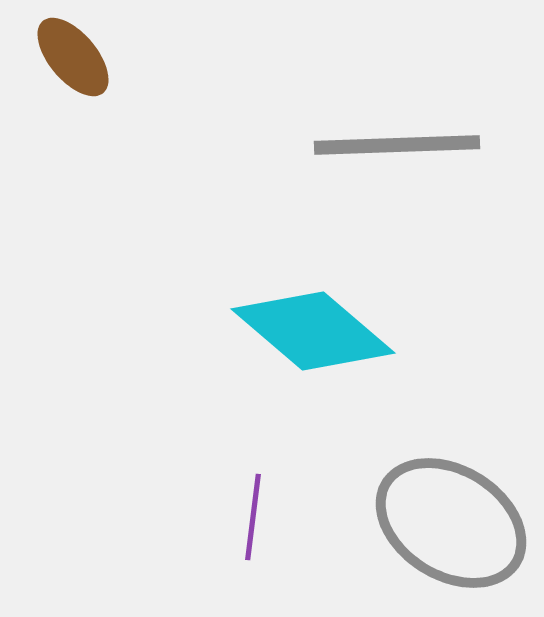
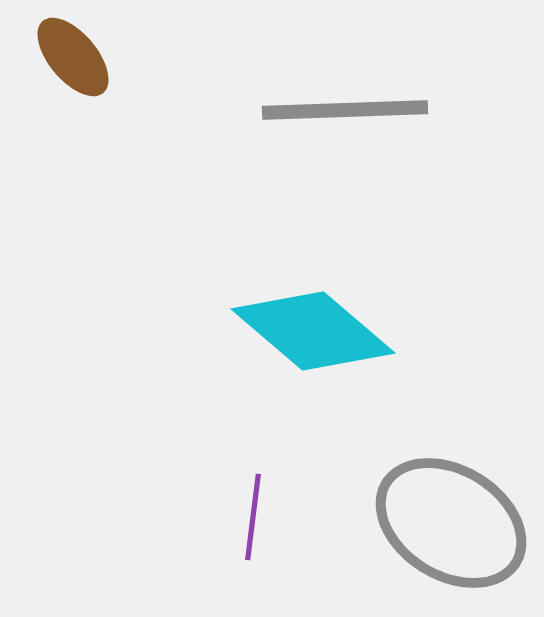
gray line: moved 52 px left, 35 px up
